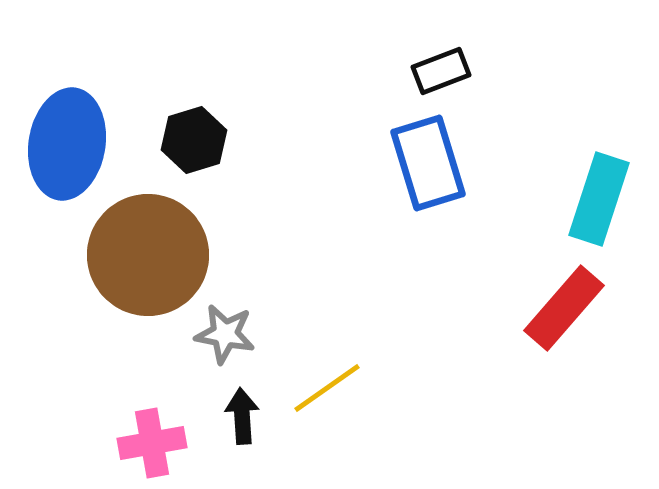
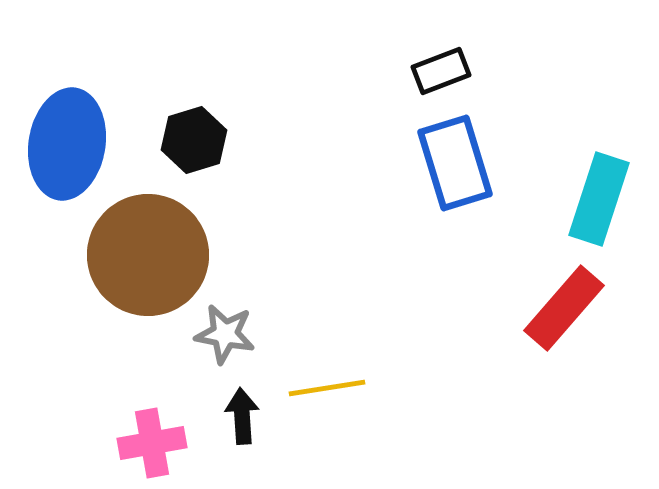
blue rectangle: moved 27 px right
yellow line: rotated 26 degrees clockwise
